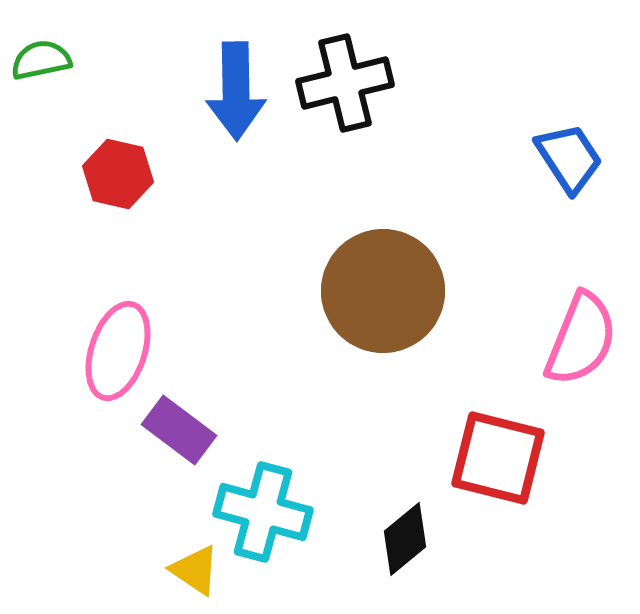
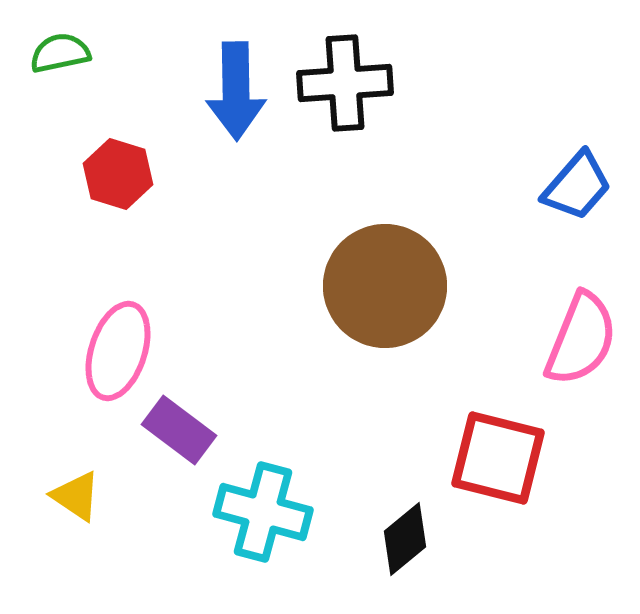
green semicircle: moved 19 px right, 7 px up
black cross: rotated 10 degrees clockwise
blue trapezoid: moved 8 px right, 28 px down; rotated 74 degrees clockwise
red hexagon: rotated 4 degrees clockwise
brown circle: moved 2 px right, 5 px up
yellow triangle: moved 119 px left, 74 px up
